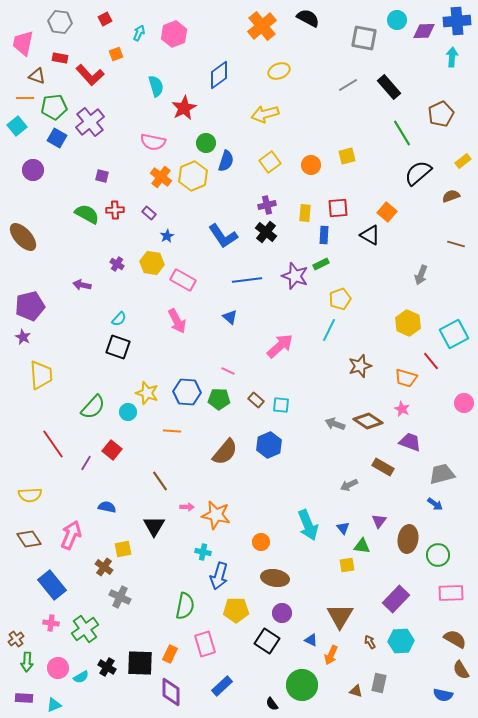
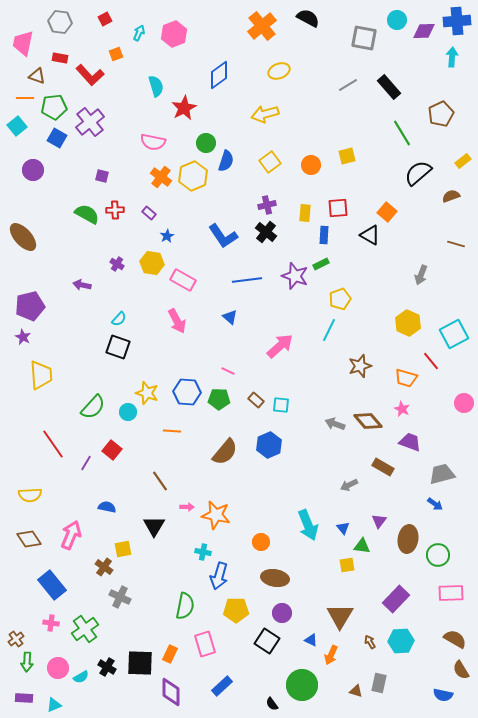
brown diamond at (368, 421): rotated 16 degrees clockwise
